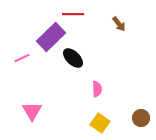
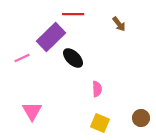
yellow square: rotated 12 degrees counterclockwise
